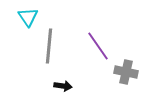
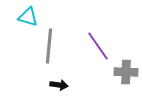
cyan triangle: rotated 40 degrees counterclockwise
gray cross: rotated 10 degrees counterclockwise
black arrow: moved 4 px left, 1 px up
